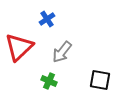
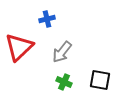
blue cross: rotated 21 degrees clockwise
green cross: moved 15 px right, 1 px down
